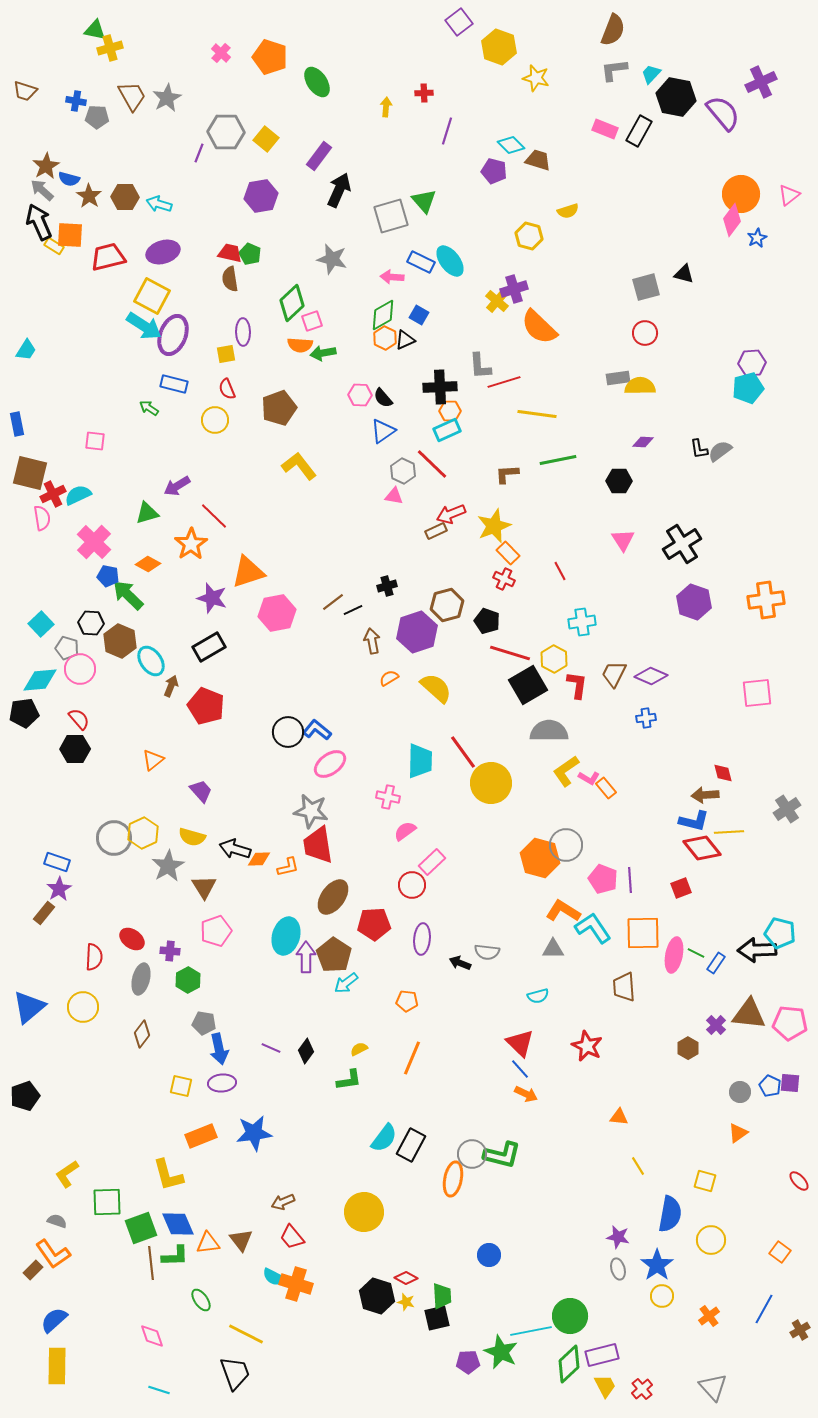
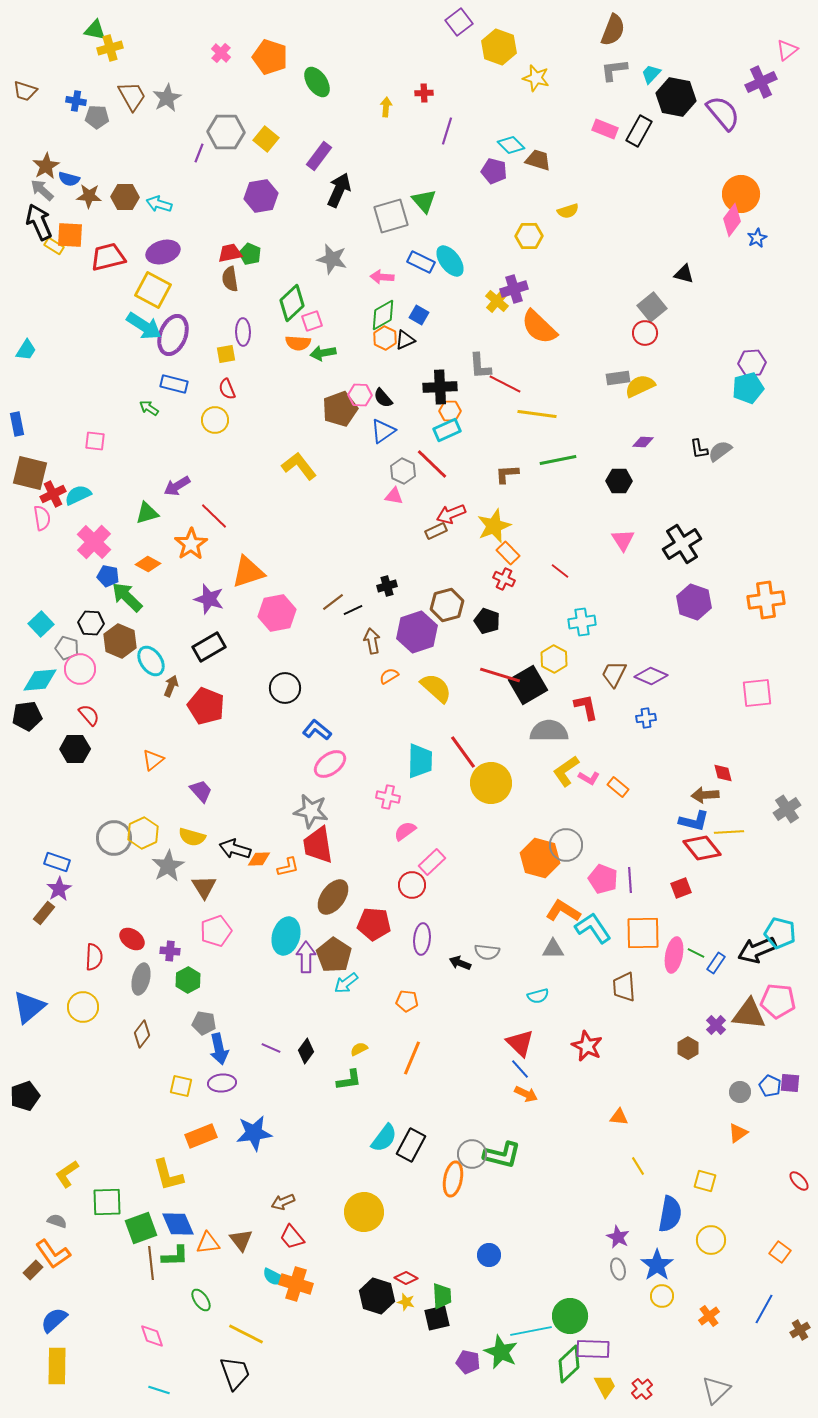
pink triangle at (789, 195): moved 2 px left, 145 px up
brown star at (89, 196): rotated 30 degrees counterclockwise
yellow hexagon at (529, 236): rotated 16 degrees counterclockwise
red trapezoid at (230, 253): rotated 25 degrees counterclockwise
pink arrow at (392, 277): moved 10 px left
gray square at (646, 287): moved 6 px right, 20 px down; rotated 24 degrees counterclockwise
yellow square at (152, 296): moved 1 px right, 6 px up
orange semicircle at (300, 345): moved 2 px left, 2 px up
red line at (504, 382): moved 1 px right, 2 px down; rotated 44 degrees clockwise
yellow semicircle at (640, 386): rotated 24 degrees counterclockwise
brown pentagon at (279, 408): moved 61 px right, 1 px down
red line at (560, 571): rotated 24 degrees counterclockwise
green arrow at (128, 595): moved 1 px left, 2 px down
purple star at (212, 598): moved 3 px left, 1 px down
red line at (510, 653): moved 10 px left, 22 px down
orange semicircle at (389, 678): moved 2 px up
red L-shape at (577, 685): moved 9 px right, 22 px down; rotated 20 degrees counterclockwise
black pentagon at (24, 713): moved 3 px right, 3 px down
red semicircle at (79, 719): moved 10 px right, 4 px up
black circle at (288, 732): moved 3 px left, 44 px up
orange rectangle at (606, 788): moved 12 px right, 1 px up; rotated 10 degrees counterclockwise
red pentagon at (374, 924): rotated 8 degrees clockwise
black arrow at (757, 950): rotated 21 degrees counterclockwise
pink pentagon at (790, 1023): moved 12 px left, 22 px up
purple star at (618, 1237): rotated 15 degrees clockwise
purple rectangle at (602, 1355): moved 9 px left, 6 px up; rotated 16 degrees clockwise
purple pentagon at (468, 1362): rotated 15 degrees clockwise
gray triangle at (713, 1387): moved 3 px right, 3 px down; rotated 28 degrees clockwise
